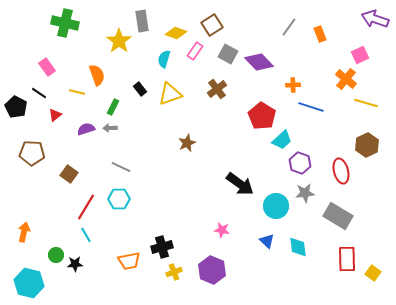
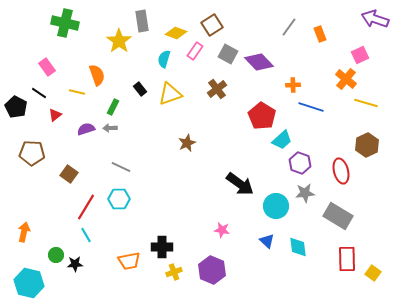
black cross at (162, 247): rotated 15 degrees clockwise
